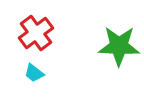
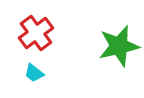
green star: rotated 15 degrees counterclockwise
